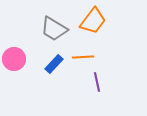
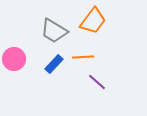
gray trapezoid: moved 2 px down
purple line: rotated 36 degrees counterclockwise
